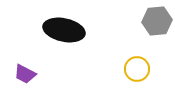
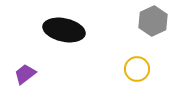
gray hexagon: moved 4 px left; rotated 20 degrees counterclockwise
purple trapezoid: rotated 115 degrees clockwise
